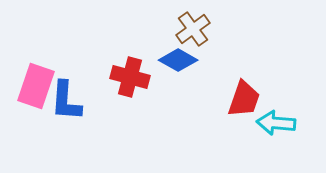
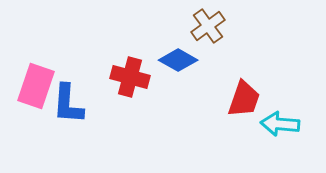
brown cross: moved 15 px right, 3 px up
blue L-shape: moved 2 px right, 3 px down
cyan arrow: moved 4 px right, 1 px down
